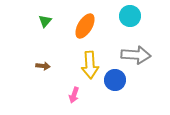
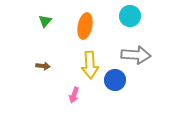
orange ellipse: rotated 20 degrees counterclockwise
